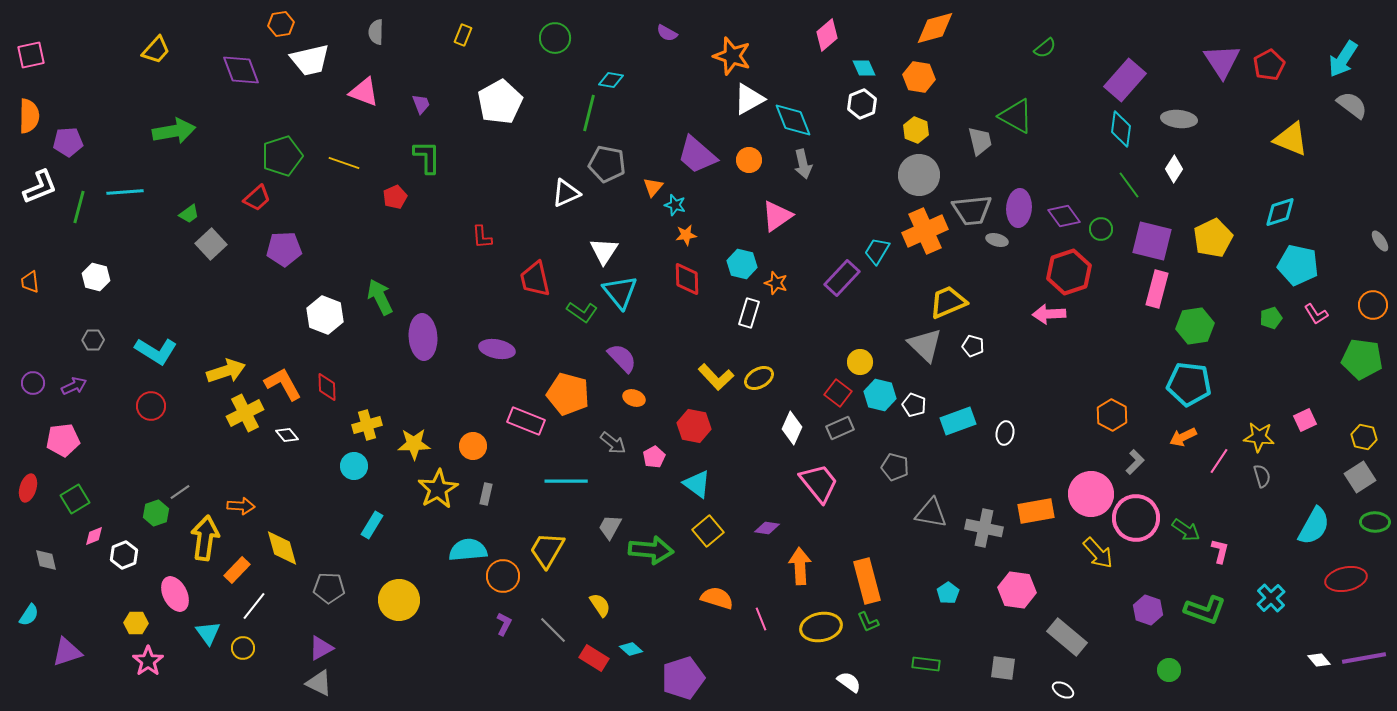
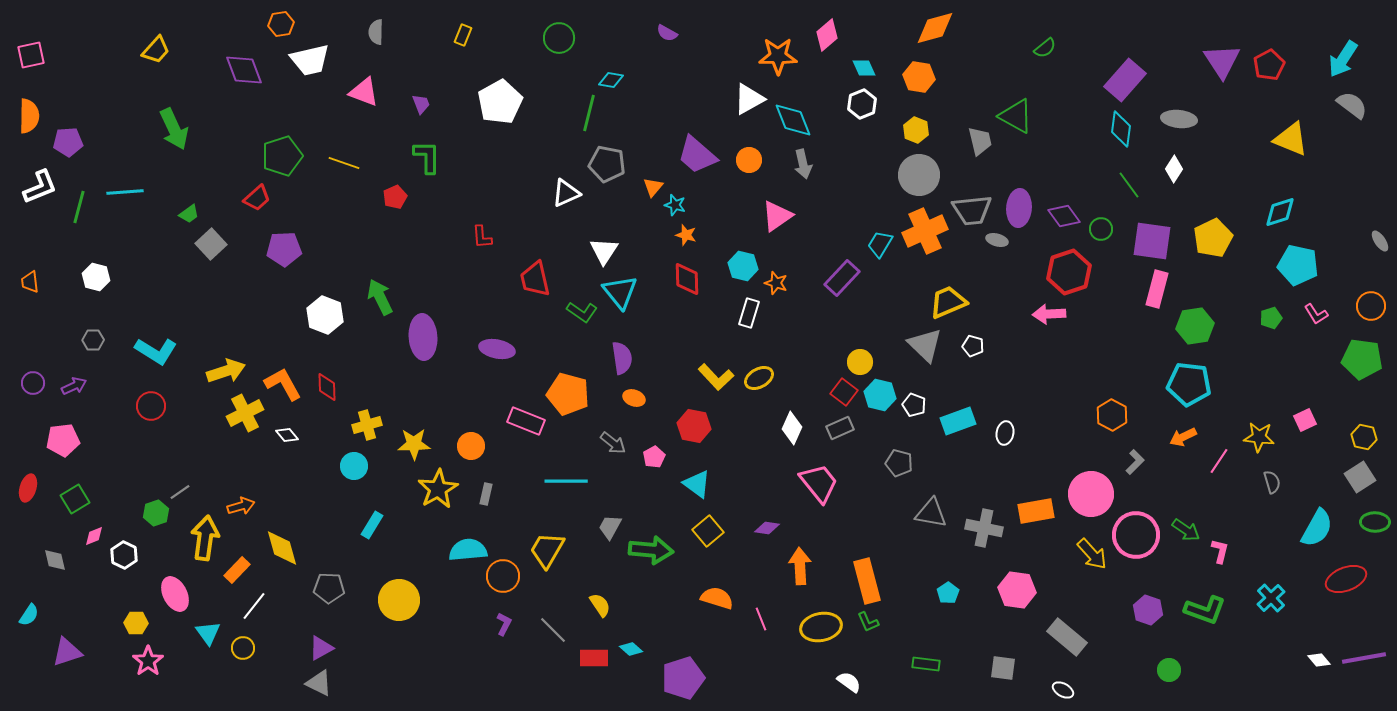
green circle at (555, 38): moved 4 px right
orange star at (732, 56): moved 46 px right; rotated 18 degrees counterclockwise
purple diamond at (241, 70): moved 3 px right
green arrow at (174, 131): moved 2 px up; rotated 75 degrees clockwise
orange star at (686, 235): rotated 25 degrees clockwise
purple square at (1152, 241): rotated 6 degrees counterclockwise
cyan trapezoid at (877, 251): moved 3 px right, 7 px up
cyan hexagon at (742, 264): moved 1 px right, 2 px down
orange circle at (1373, 305): moved 2 px left, 1 px down
purple semicircle at (622, 358): rotated 36 degrees clockwise
red square at (838, 393): moved 6 px right, 1 px up
orange circle at (473, 446): moved 2 px left
gray pentagon at (895, 467): moved 4 px right, 4 px up
gray semicircle at (1262, 476): moved 10 px right, 6 px down
orange arrow at (241, 506): rotated 20 degrees counterclockwise
pink circle at (1136, 518): moved 17 px down
cyan semicircle at (1314, 526): moved 3 px right, 2 px down
yellow arrow at (1098, 553): moved 6 px left, 1 px down
white hexagon at (124, 555): rotated 12 degrees counterclockwise
gray diamond at (46, 560): moved 9 px right
red ellipse at (1346, 579): rotated 9 degrees counterclockwise
red rectangle at (594, 658): rotated 32 degrees counterclockwise
